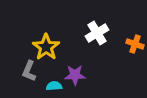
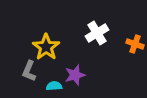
purple star: rotated 15 degrees counterclockwise
